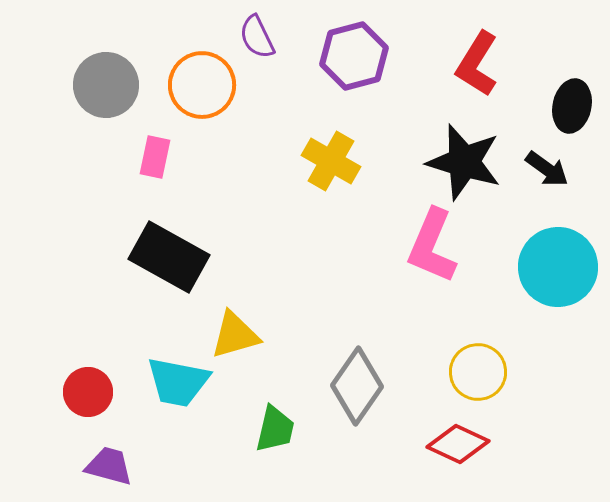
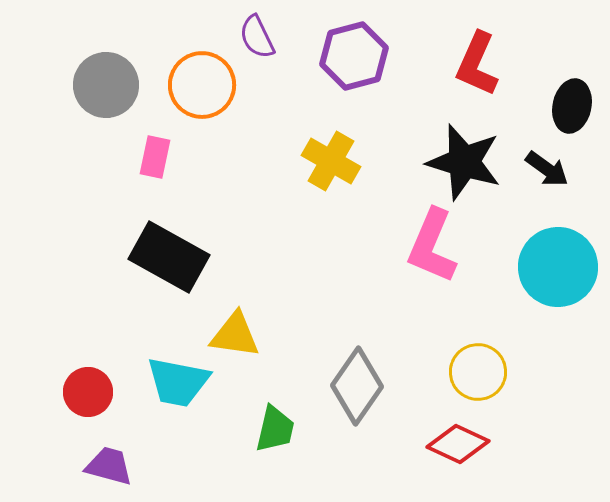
red L-shape: rotated 8 degrees counterclockwise
yellow triangle: rotated 24 degrees clockwise
